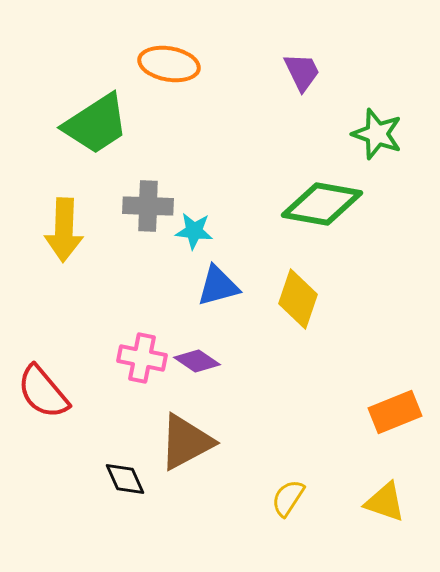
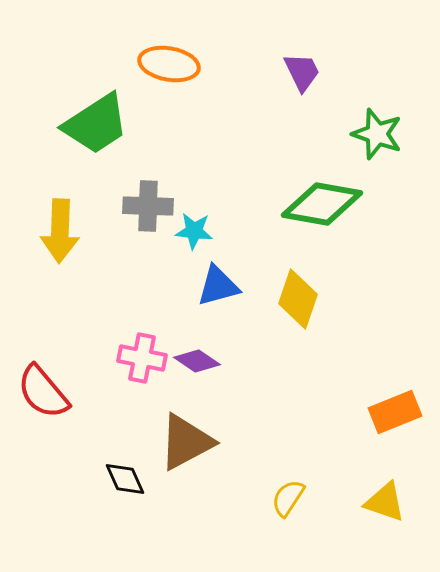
yellow arrow: moved 4 px left, 1 px down
